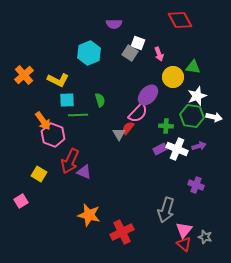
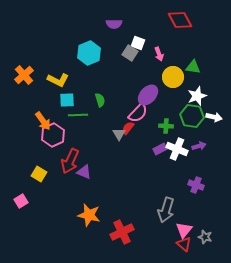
pink hexagon: rotated 15 degrees clockwise
